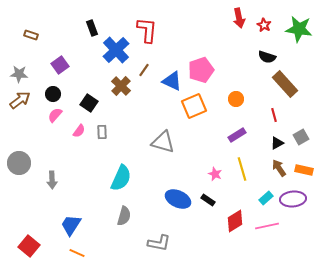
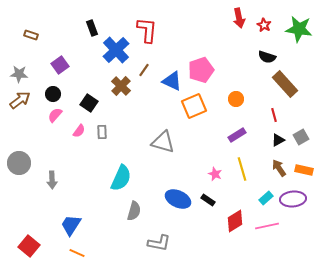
black triangle at (277, 143): moved 1 px right, 3 px up
gray semicircle at (124, 216): moved 10 px right, 5 px up
